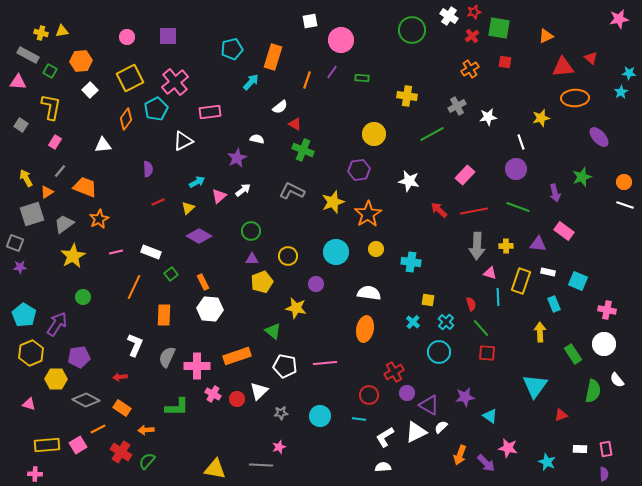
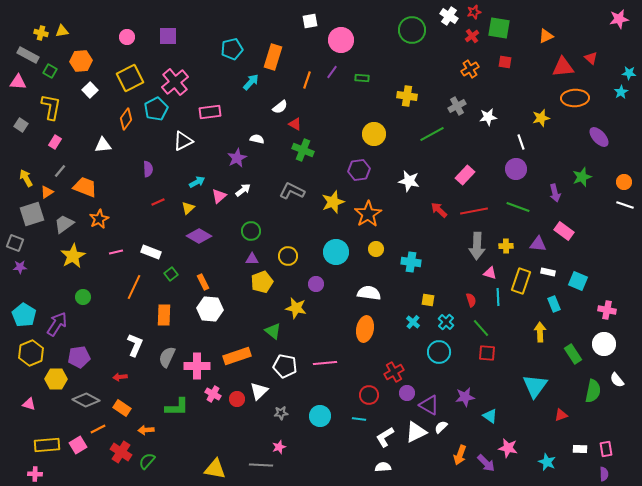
red semicircle at (471, 304): moved 4 px up
